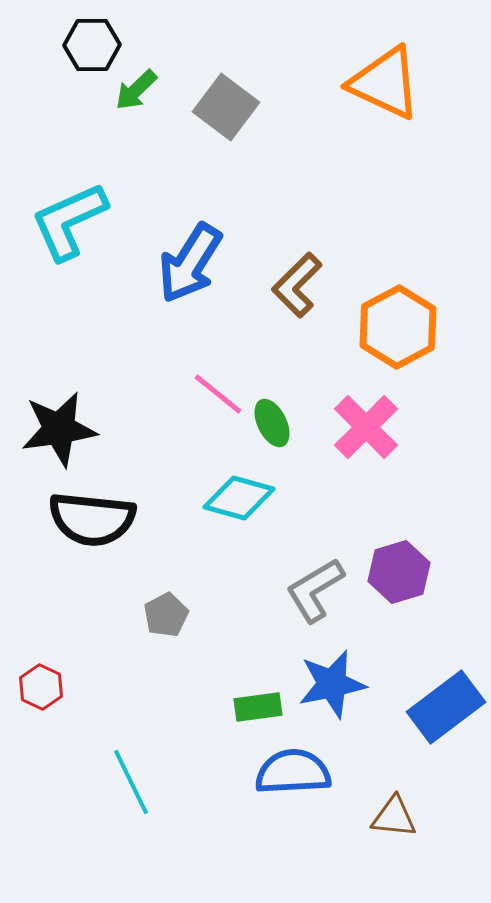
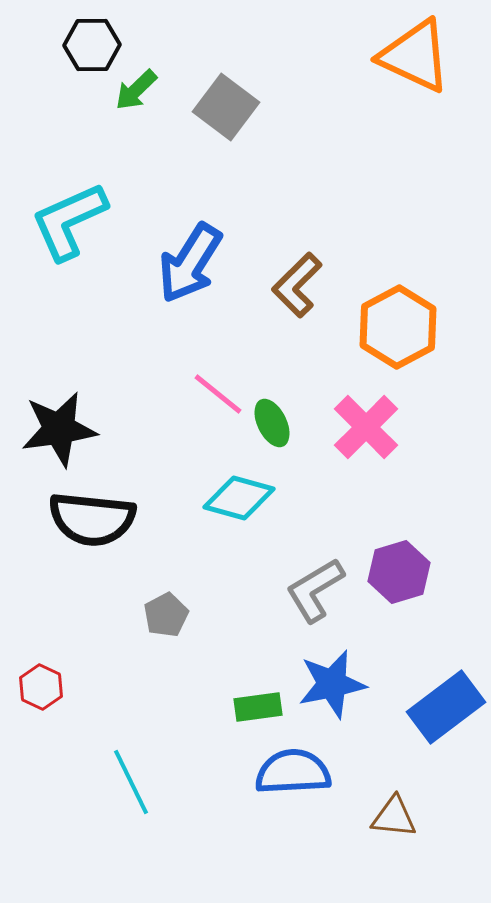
orange triangle: moved 30 px right, 27 px up
